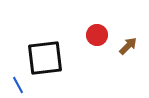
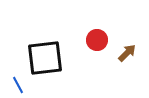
red circle: moved 5 px down
brown arrow: moved 1 px left, 7 px down
